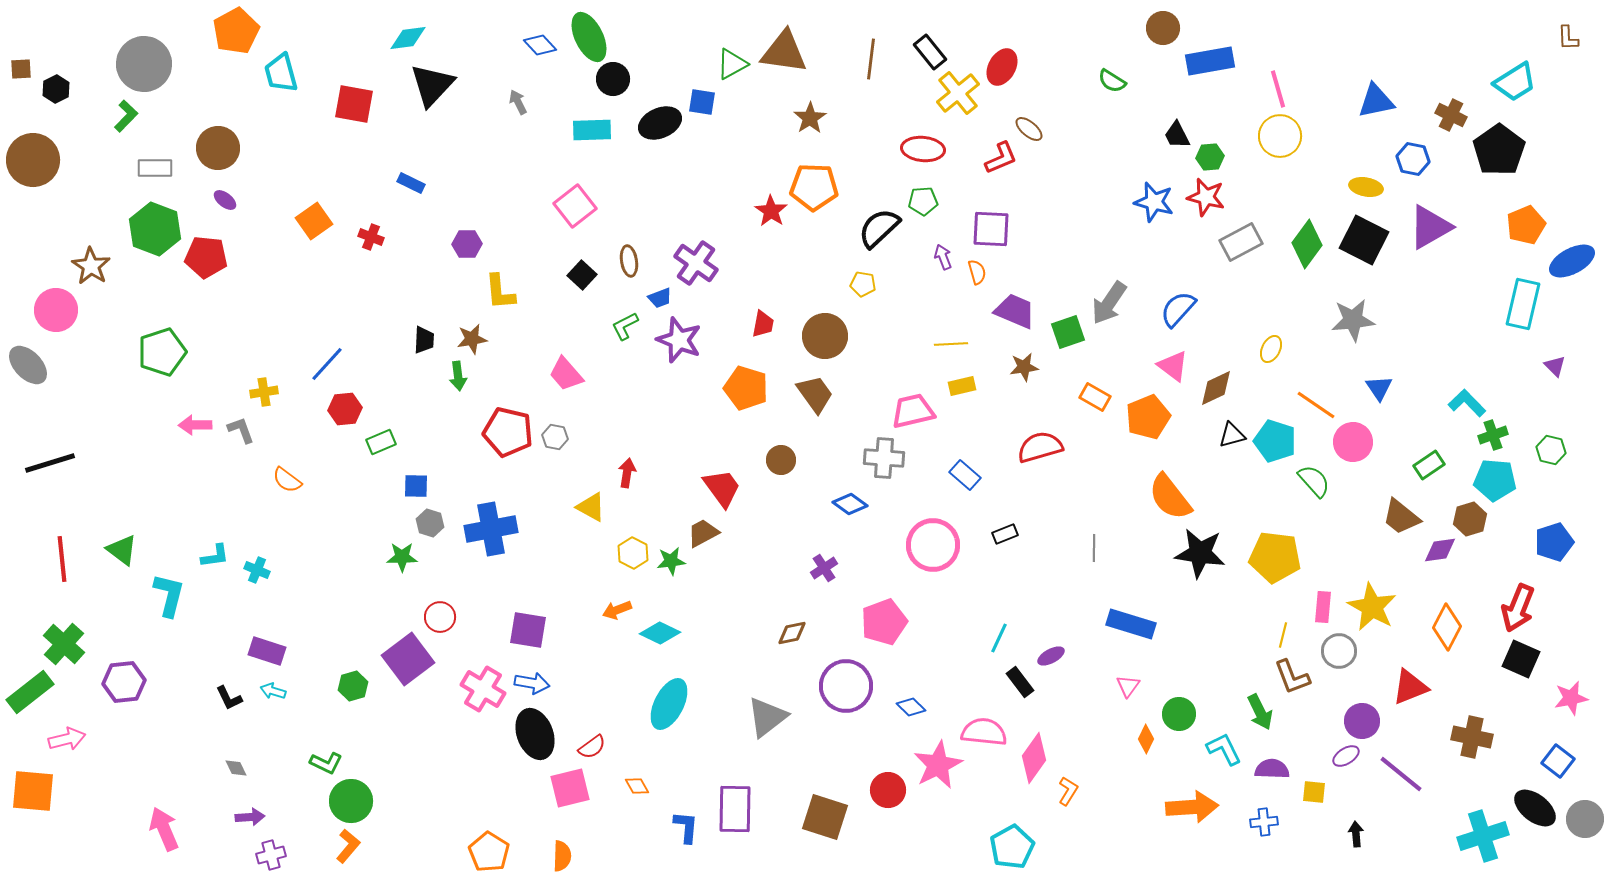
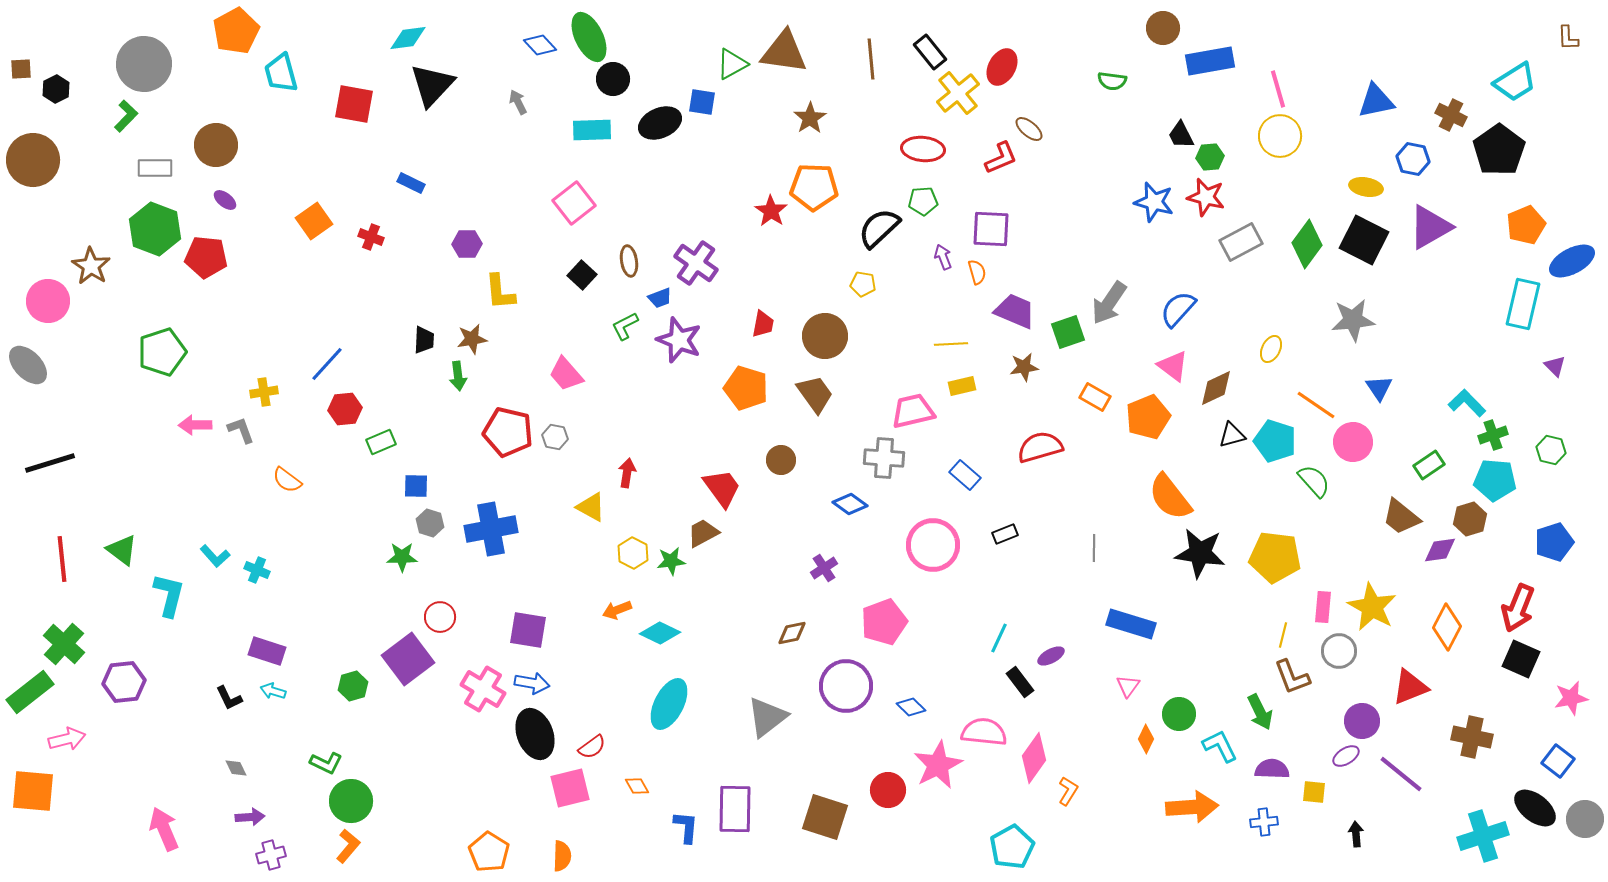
brown line at (871, 59): rotated 12 degrees counterclockwise
green semicircle at (1112, 81): rotated 24 degrees counterclockwise
black trapezoid at (1177, 135): moved 4 px right
brown circle at (218, 148): moved 2 px left, 3 px up
pink square at (575, 206): moved 1 px left, 3 px up
pink circle at (56, 310): moved 8 px left, 9 px up
cyan L-shape at (215, 556): rotated 56 degrees clockwise
cyan L-shape at (1224, 749): moved 4 px left, 3 px up
